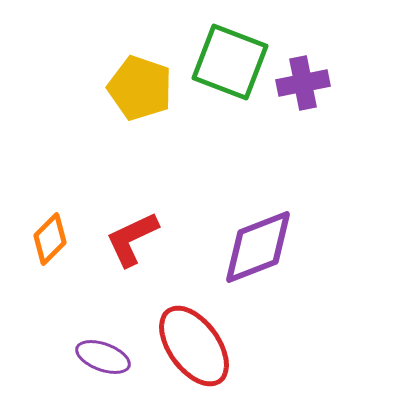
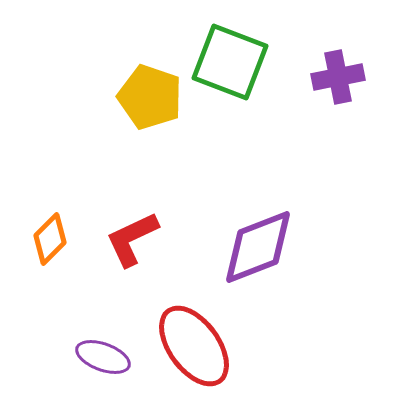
purple cross: moved 35 px right, 6 px up
yellow pentagon: moved 10 px right, 9 px down
